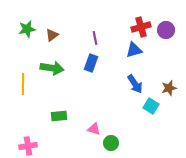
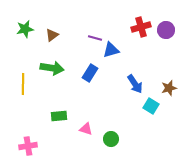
green star: moved 2 px left
purple line: rotated 64 degrees counterclockwise
blue triangle: moved 23 px left
blue rectangle: moved 1 px left, 10 px down; rotated 12 degrees clockwise
pink triangle: moved 8 px left
green circle: moved 4 px up
